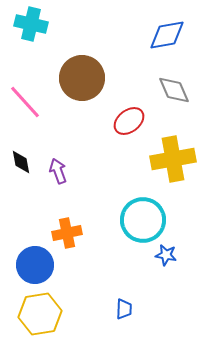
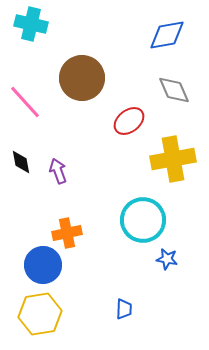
blue star: moved 1 px right, 4 px down
blue circle: moved 8 px right
